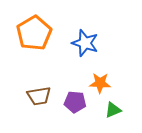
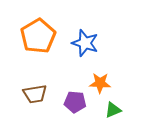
orange pentagon: moved 4 px right, 3 px down
brown trapezoid: moved 4 px left, 2 px up
